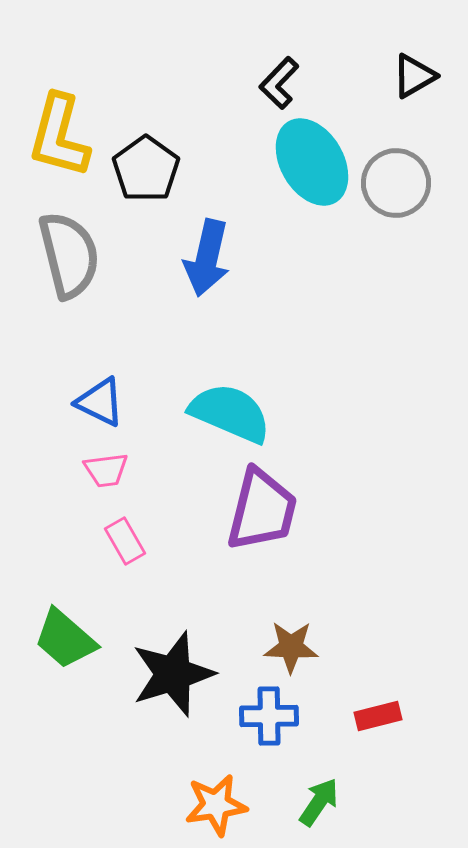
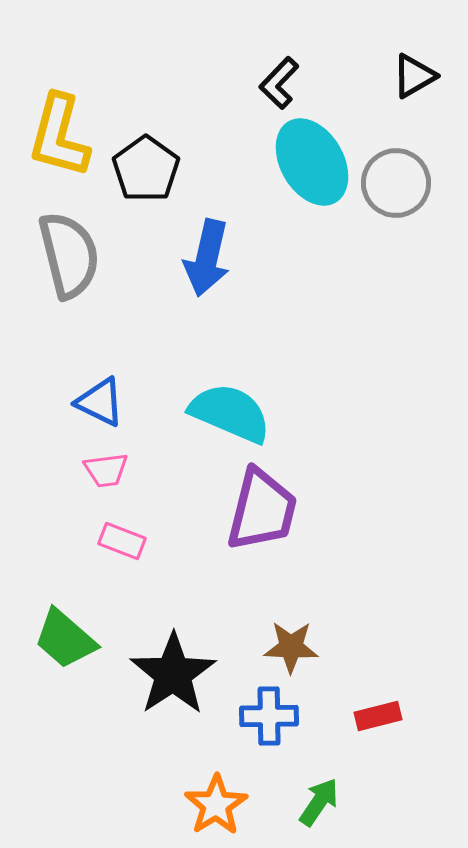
pink rectangle: moved 3 px left; rotated 39 degrees counterclockwise
black star: rotated 16 degrees counterclockwise
orange star: rotated 24 degrees counterclockwise
